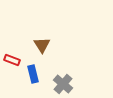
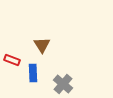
blue rectangle: moved 1 px up; rotated 12 degrees clockwise
